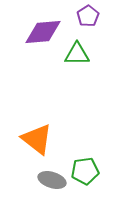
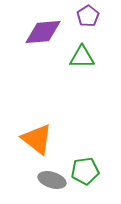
green triangle: moved 5 px right, 3 px down
